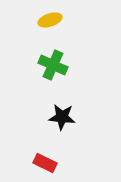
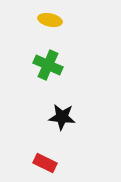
yellow ellipse: rotated 30 degrees clockwise
green cross: moved 5 px left
